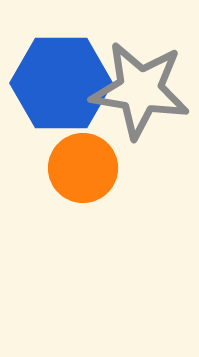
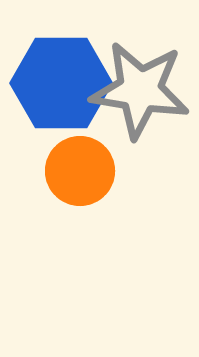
orange circle: moved 3 px left, 3 px down
